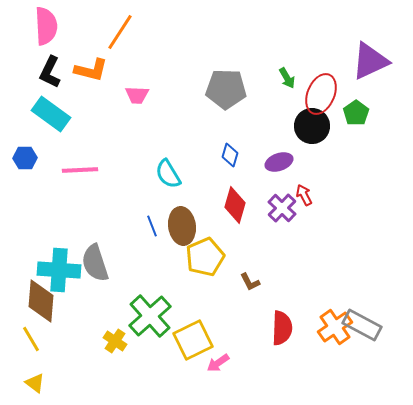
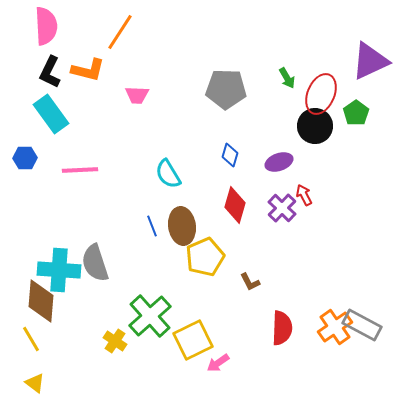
orange L-shape: moved 3 px left
cyan rectangle: rotated 18 degrees clockwise
black circle: moved 3 px right
